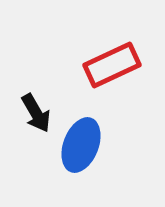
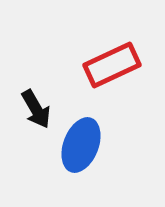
black arrow: moved 4 px up
